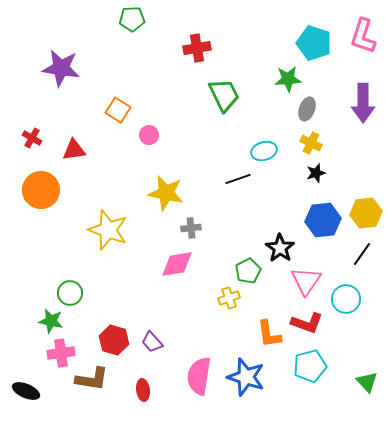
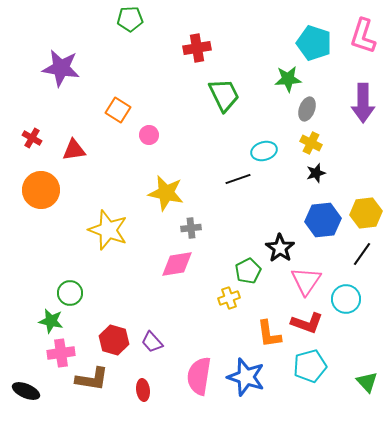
green pentagon at (132, 19): moved 2 px left
